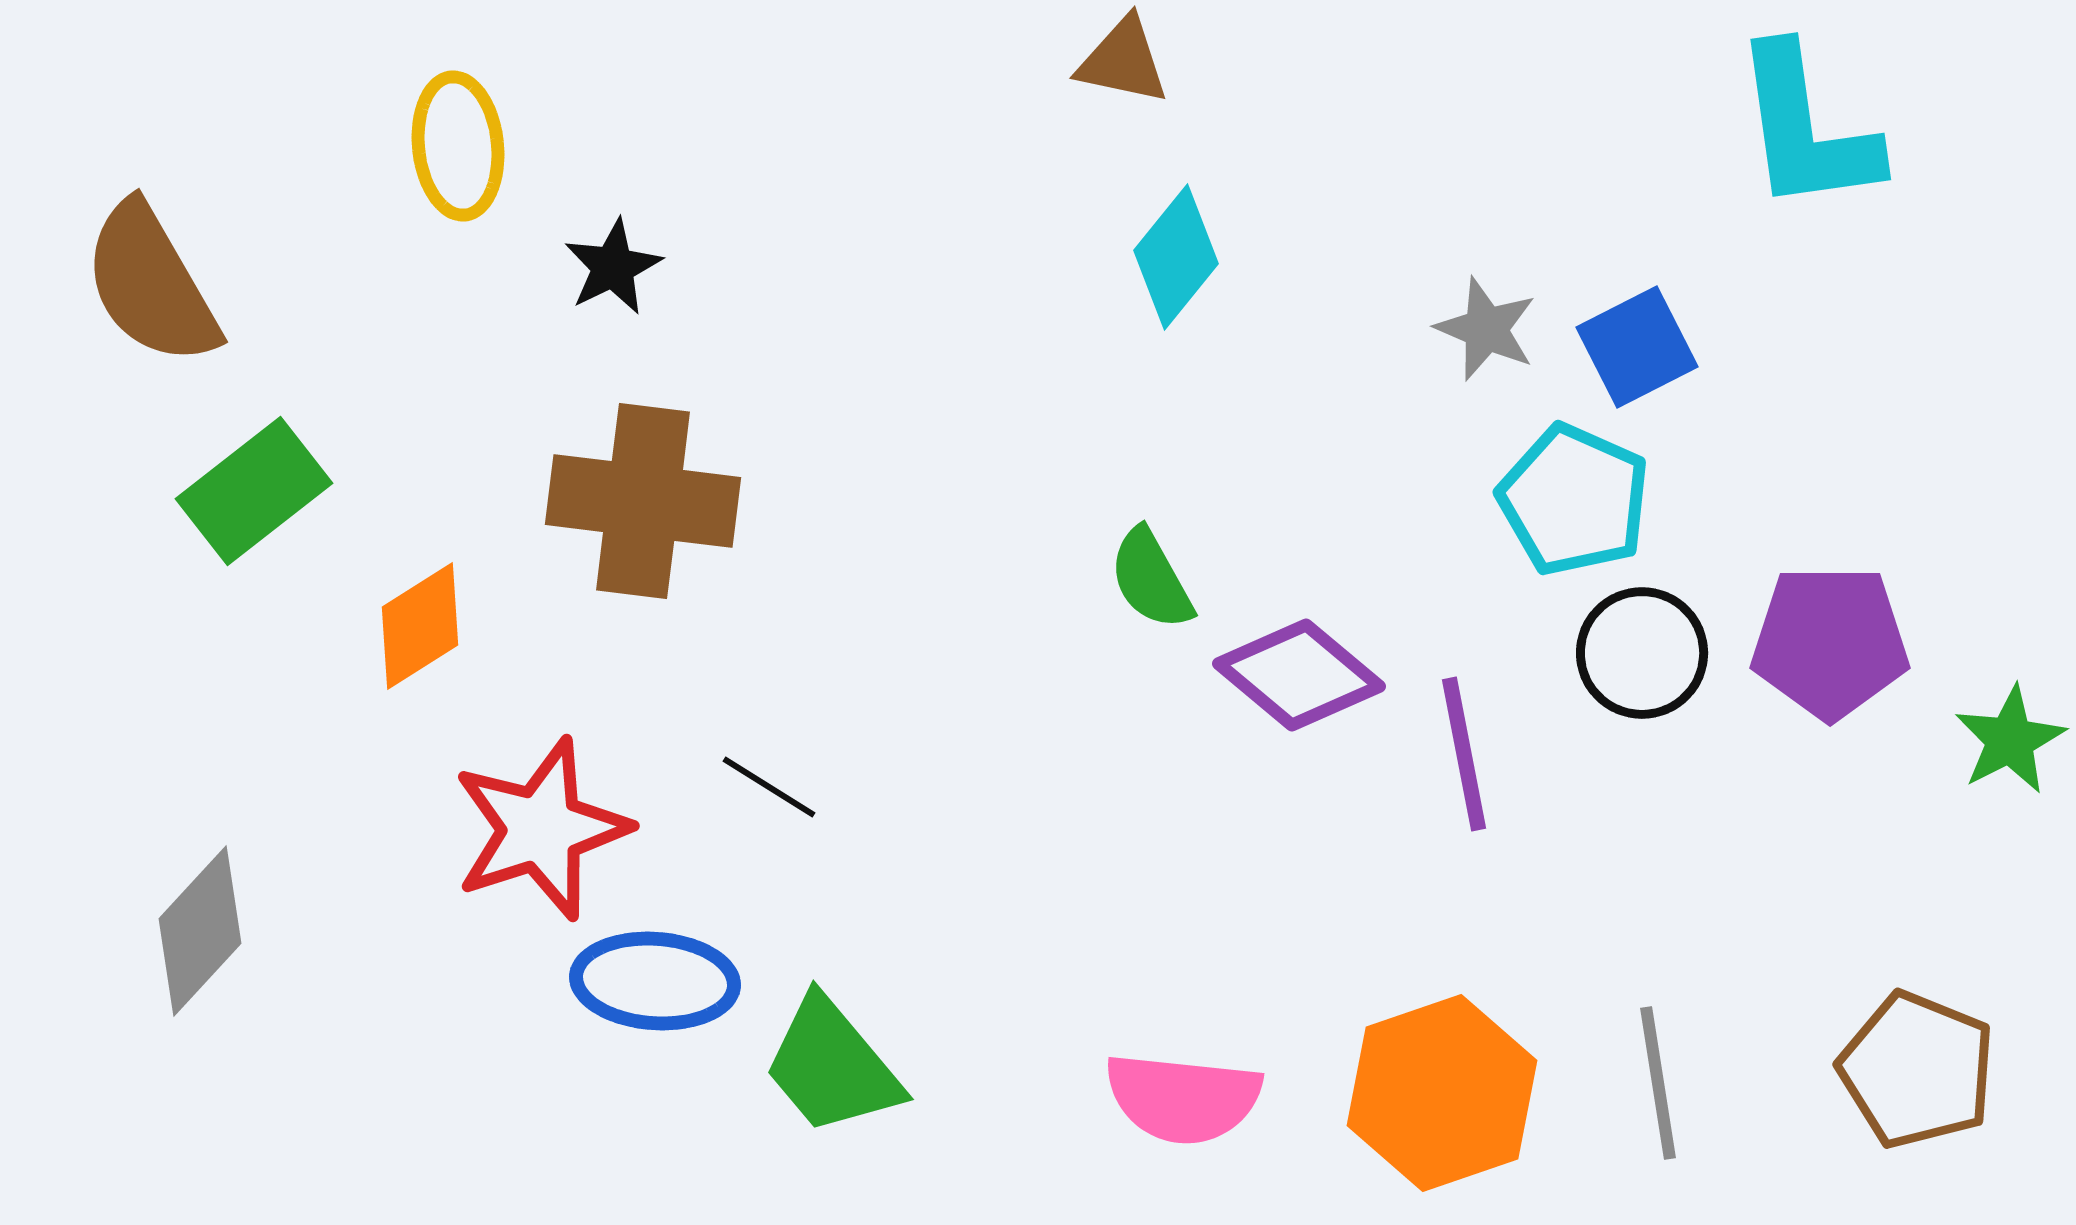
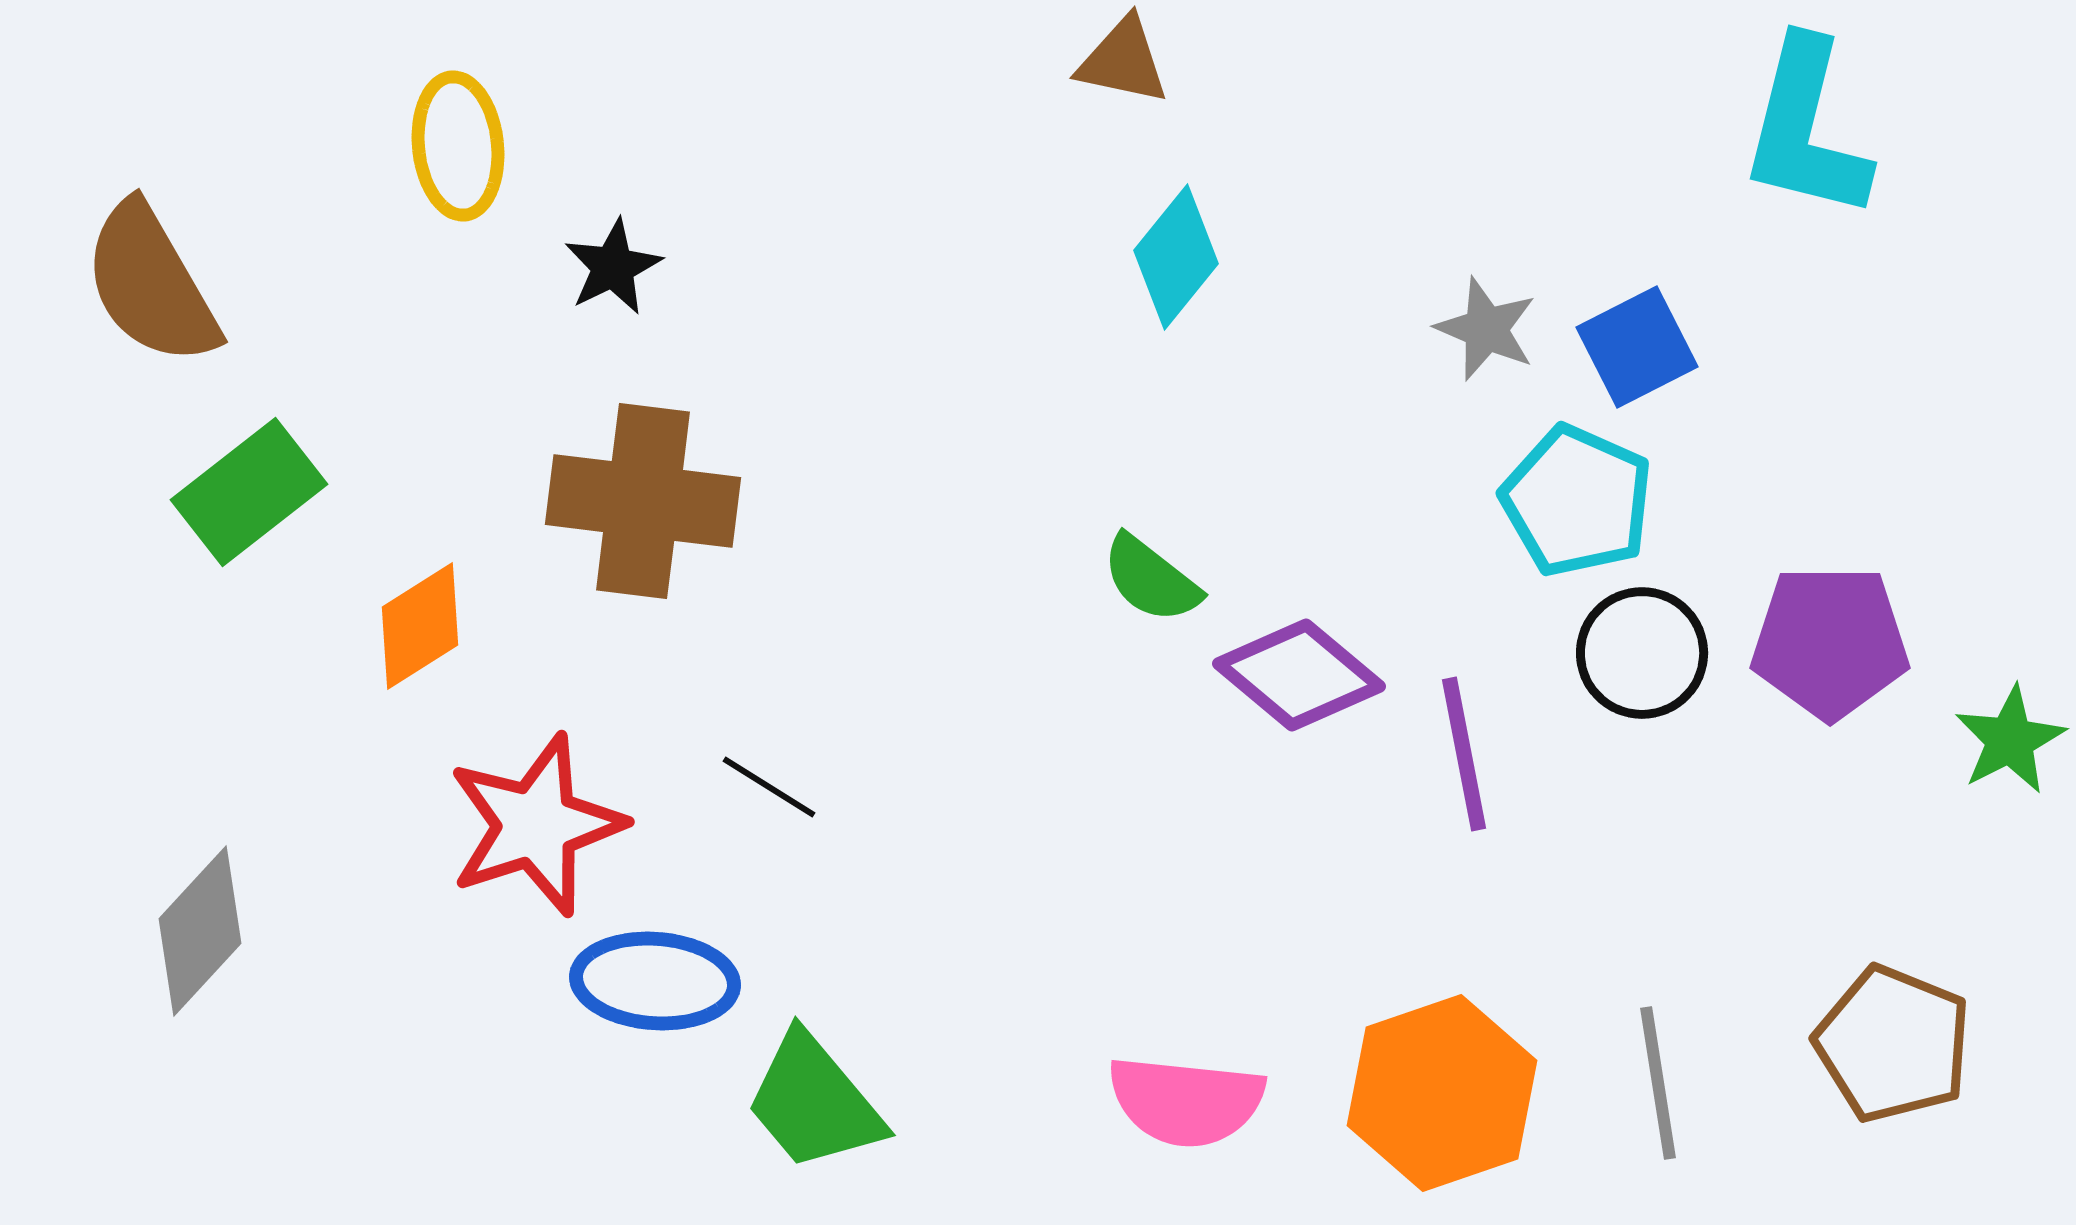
cyan L-shape: rotated 22 degrees clockwise
green rectangle: moved 5 px left, 1 px down
cyan pentagon: moved 3 px right, 1 px down
green semicircle: rotated 23 degrees counterclockwise
red star: moved 5 px left, 4 px up
green trapezoid: moved 18 px left, 36 px down
brown pentagon: moved 24 px left, 26 px up
pink semicircle: moved 3 px right, 3 px down
